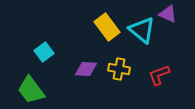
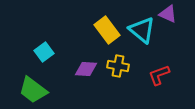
yellow rectangle: moved 3 px down
yellow cross: moved 1 px left, 3 px up
green trapezoid: moved 2 px right; rotated 16 degrees counterclockwise
